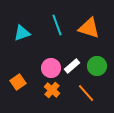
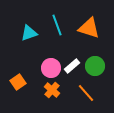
cyan triangle: moved 7 px right
green circle: moved 2 px left
